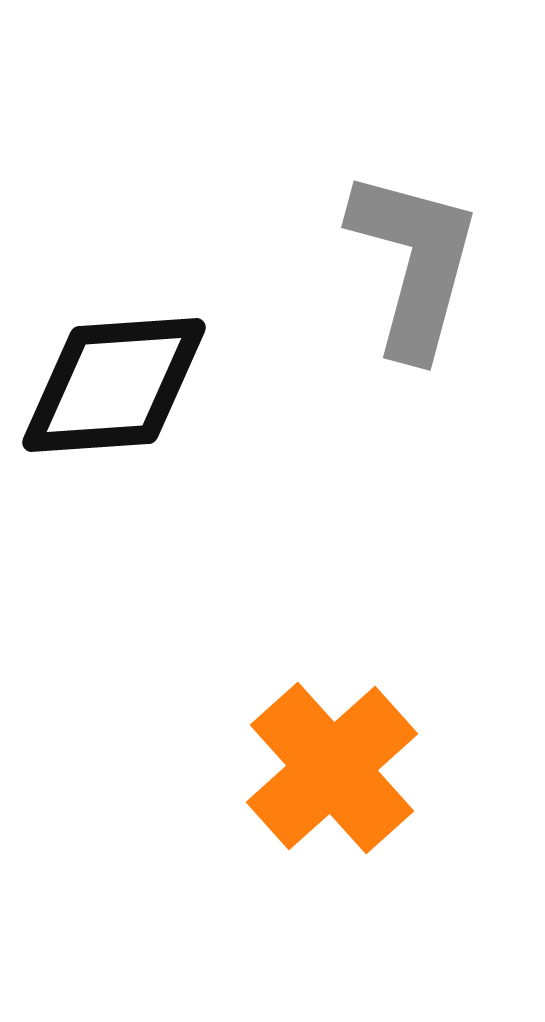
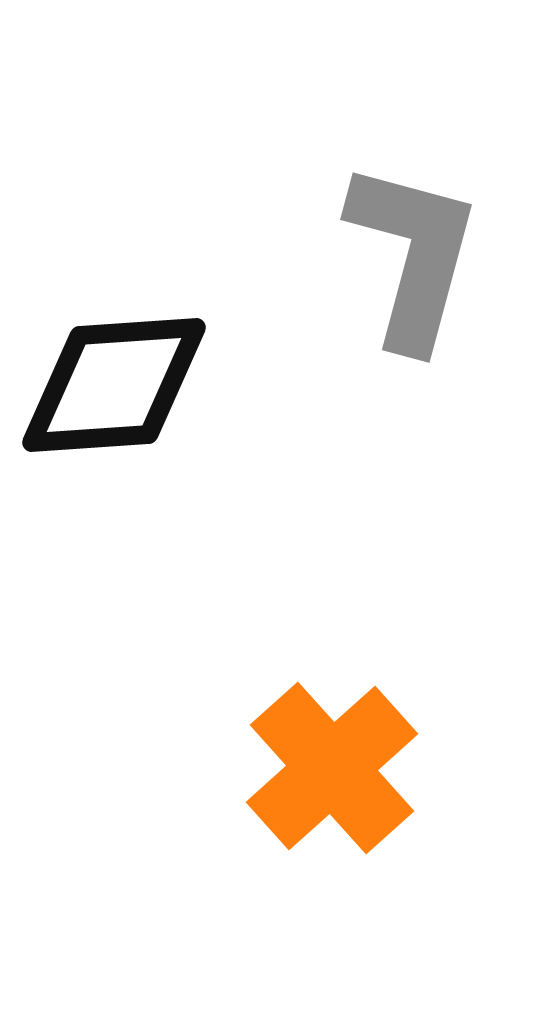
gray L-shape: moved 1 px left, 8 px up
